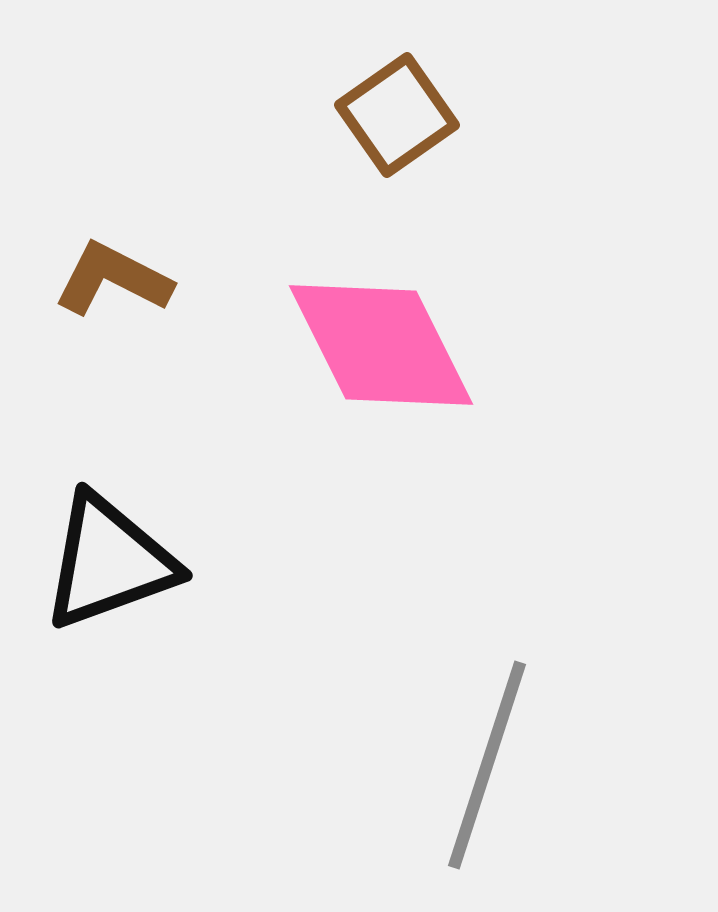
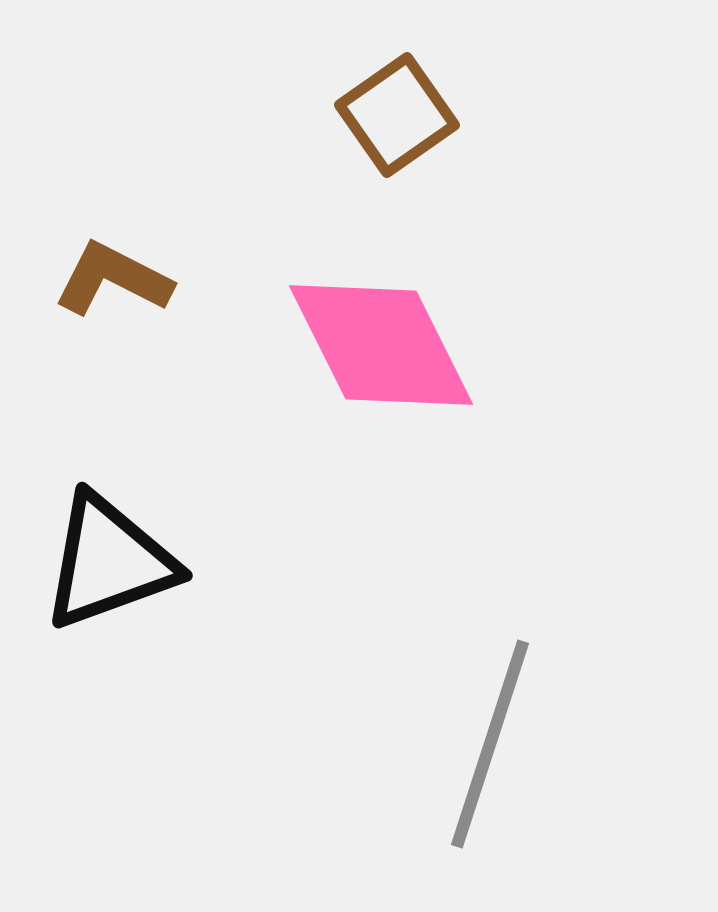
gray line: moved 3 px right, 21 px up
